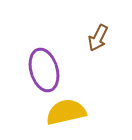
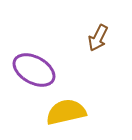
purple ellipse: moved 10 px left; rotated 45 degrees counterclockwise
